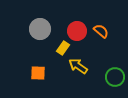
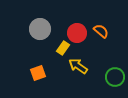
red circle: moved 2 px down
orange square: rotated 21 degrees counterclockwise
